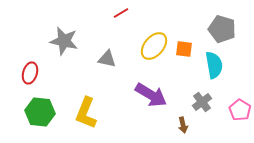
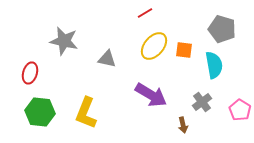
red line: moved 24 px right
orange square: moved 1 px down
